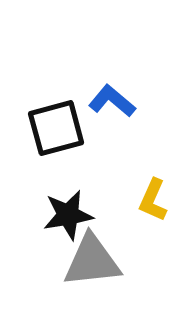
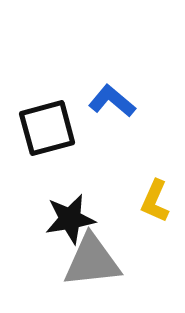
black square: moved 9 px left
yellow L-shape: moved 2 px right, 1 px down
black star: moved 2 px right, 4 px down
